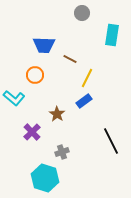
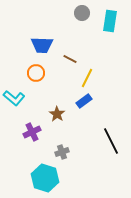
cyan rectangle: moved 2 px left, 14 px up
blue trapezoid: moved 2 px left
orange circle: moved 1 px right, 2 px up
purple cross: rotated 18 degrees clockwise
